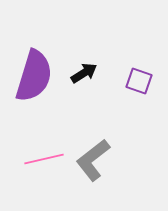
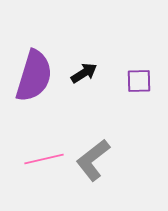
purple square: rotated 20 degrees counterclockwise
